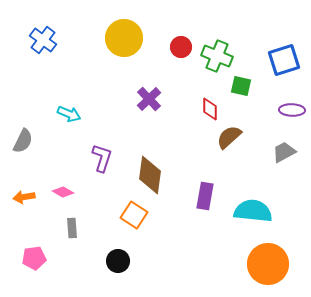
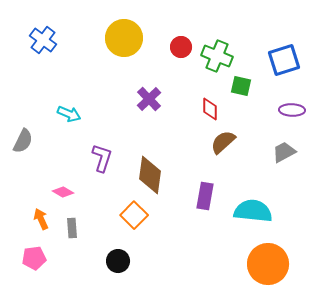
brown semicircle: moved 6 px left, 5 px down
orange arrow: moved 17 px right, 22 px down; rotated 75 degrees clockwise
orange square: rotated 12 degrees clockwise
